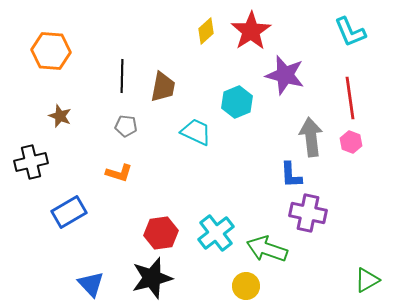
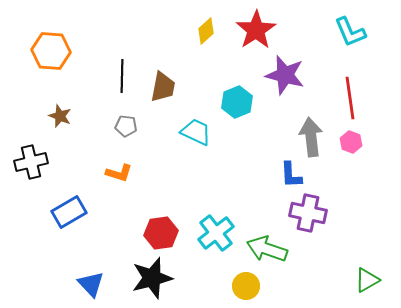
red star: moved 5 px right, 1 px up
